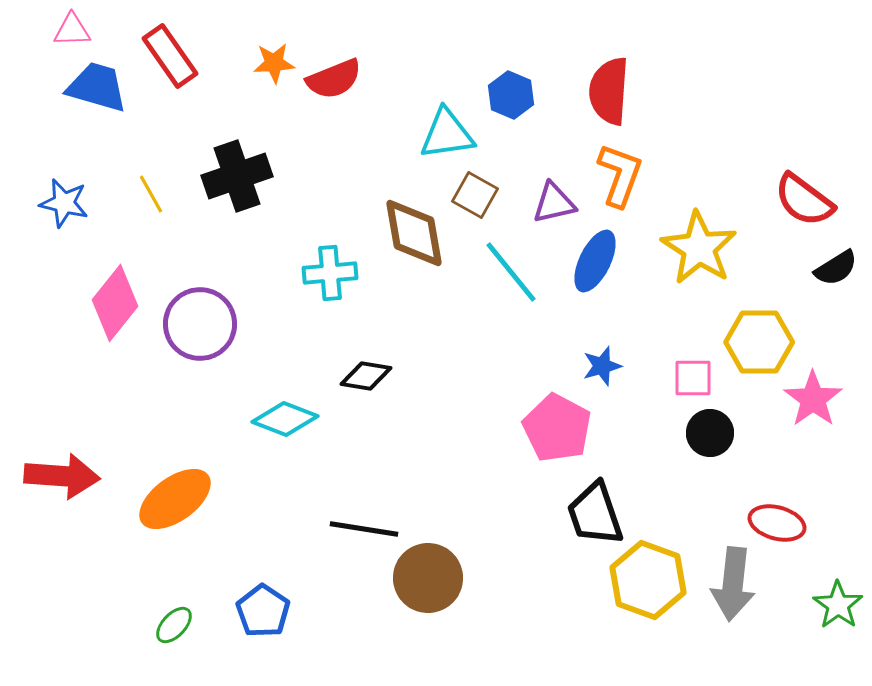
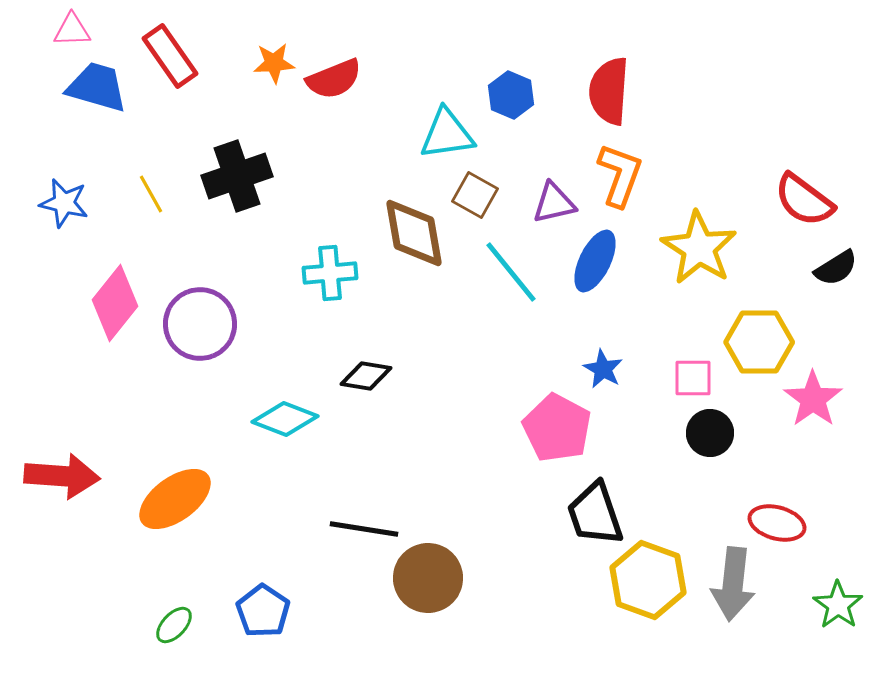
blue star at (602, 366): moved 1 px right, 3 px down; rotated 27 degrees counterclockwise
